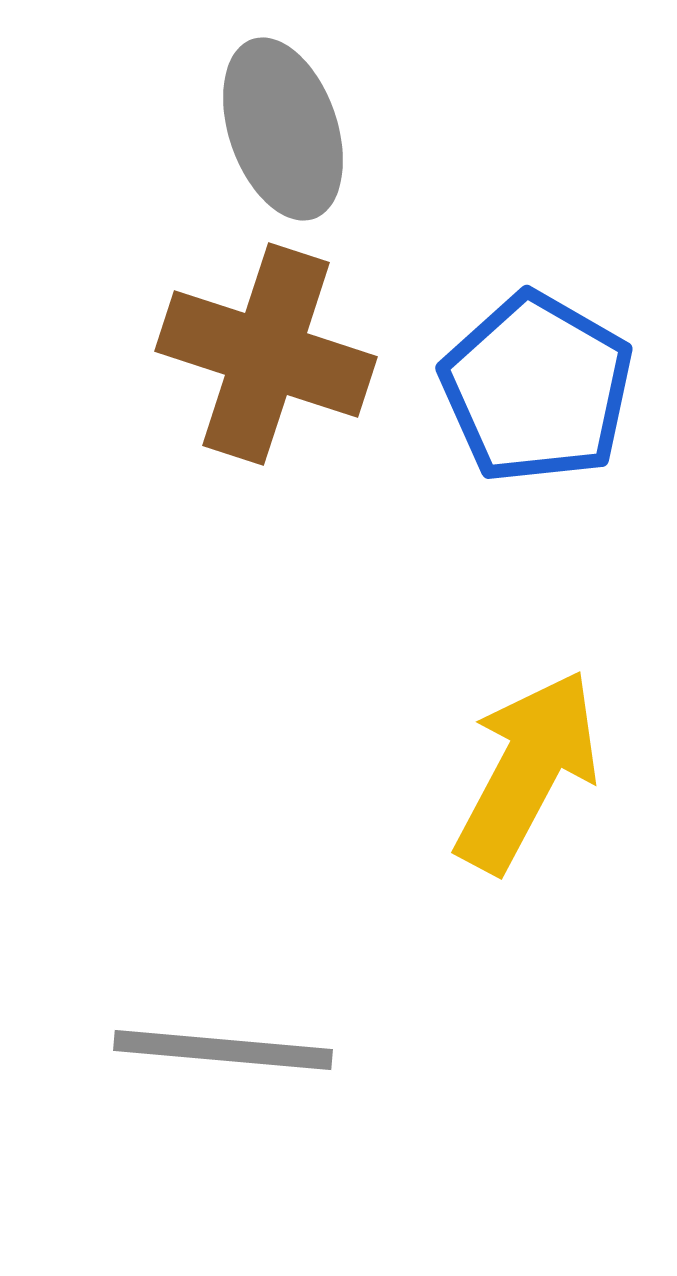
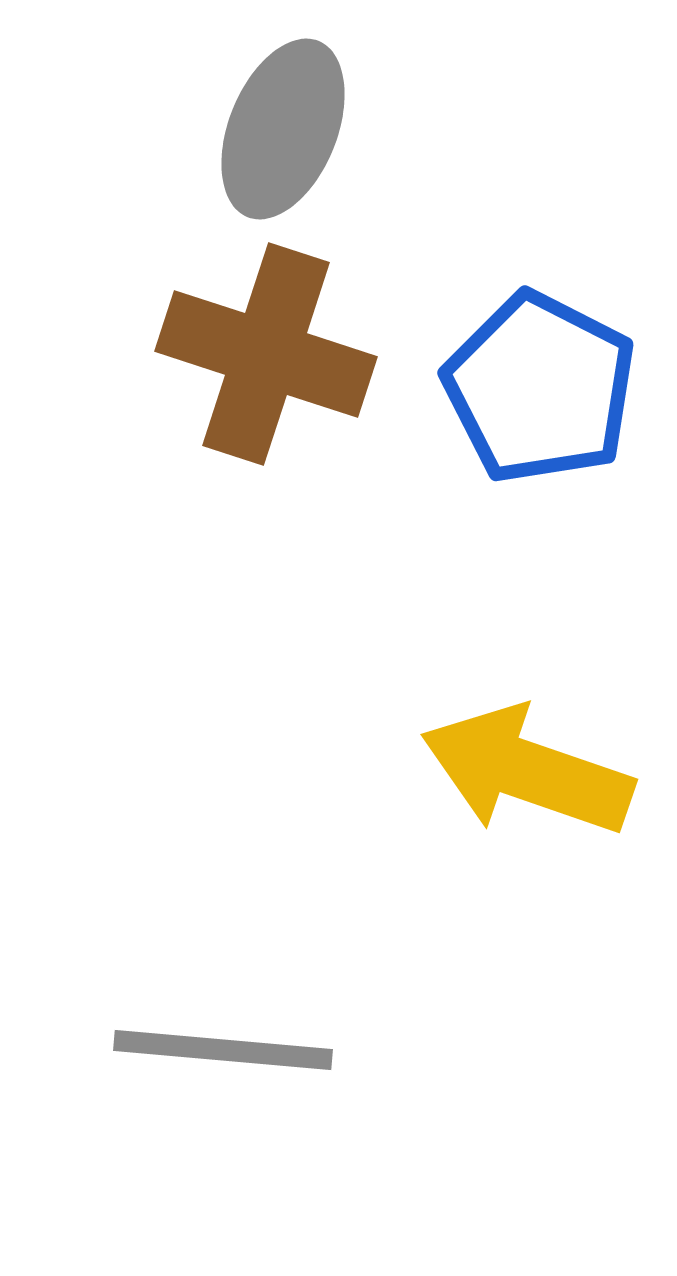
gray ellipse: rotated 41 degrees clockwise
blue pentagon: moved 3 px right; rotated 3 degrees counterclockwise
yellow arrow: rotated 99 degrees counterclockwise
